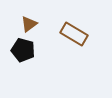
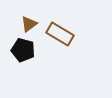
brown rectangle: moved 14 px left
